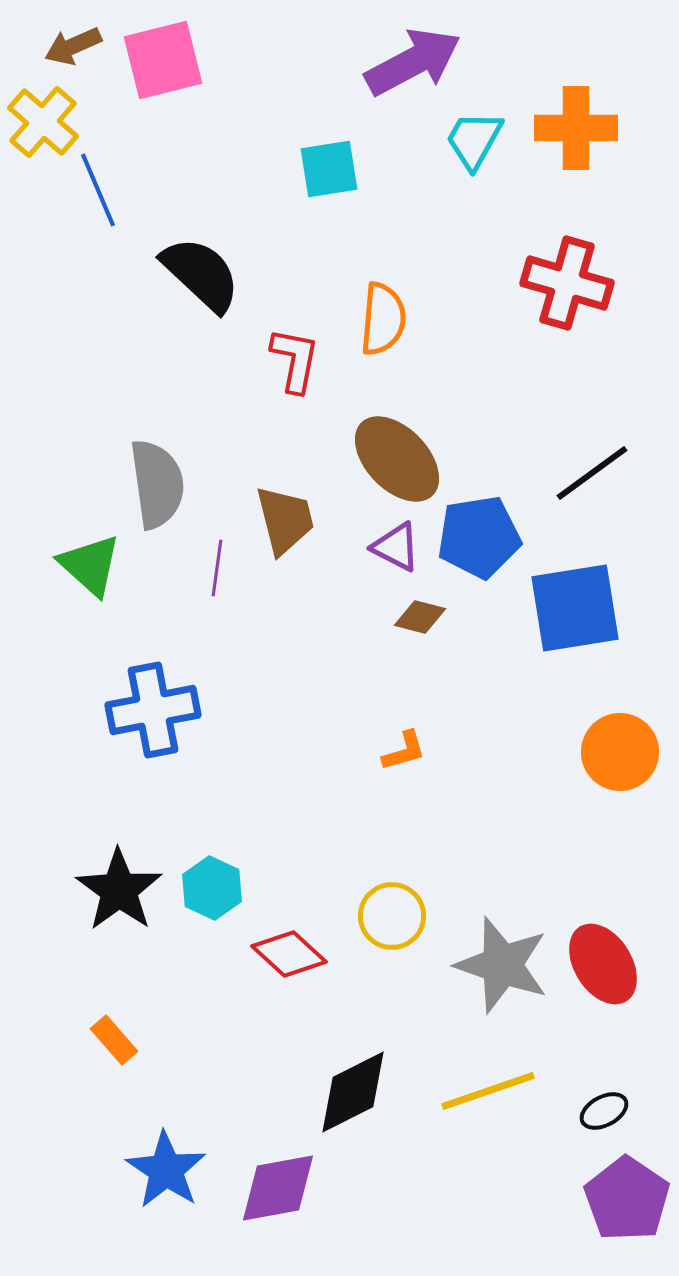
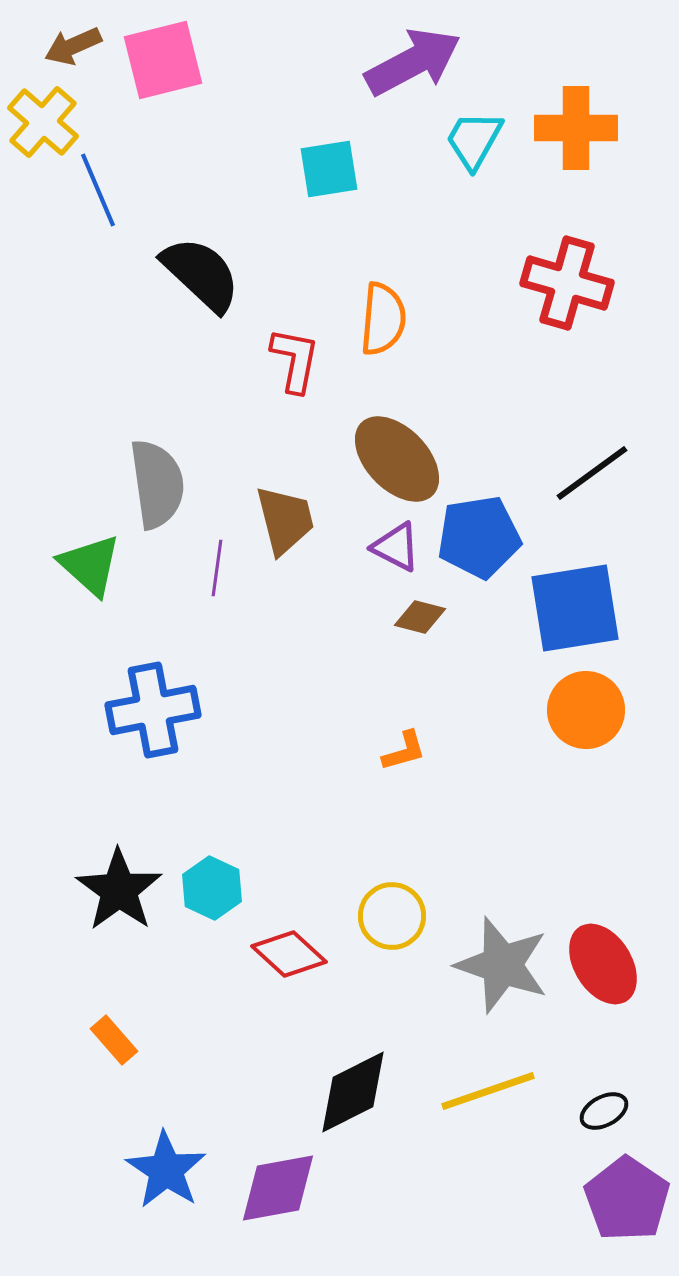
orange circle: moved 34 px left, 42 px up
